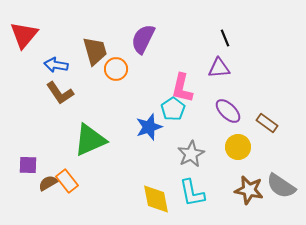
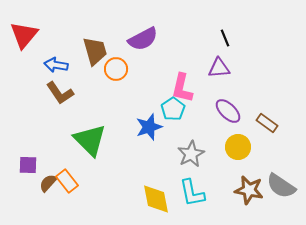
purple semicircle: rotated 144 degrees counterclockwise
green triangle: rotated 51 degrees counterclockwise
brown semicircle: rotated 18 degrees counterclockwise
